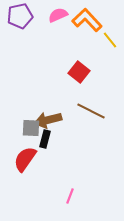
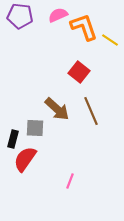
purple pentagon: rotated 20 degrees clockwise
orange L-shape: moved 3 px left, 7 px down; rotated 24 degrees clockwise
yellow line: rotated 18 degrees counterclockwise
brown line: rotated 40 degrees clockwise
brown arrow: moved 9 px right, 11 px up; rotated 124 degrees counterclockwise
gray square: moved 4 px right
black rectangle: moved 32 px left
pink line: moved 15 px up
